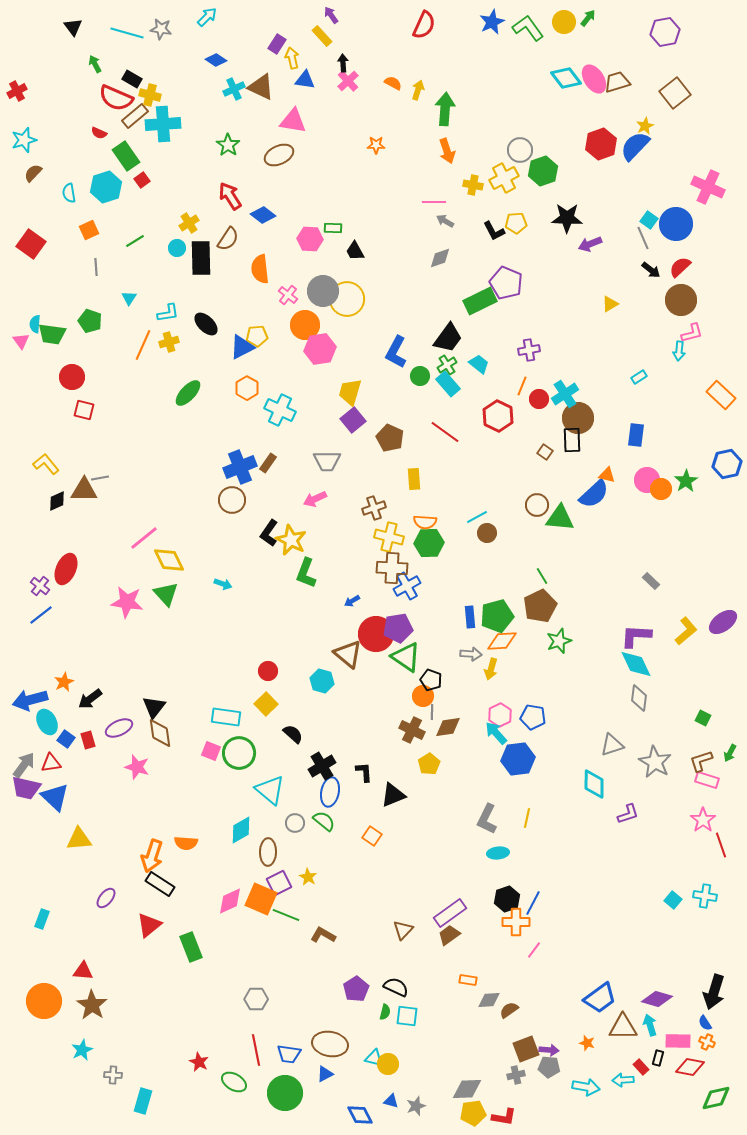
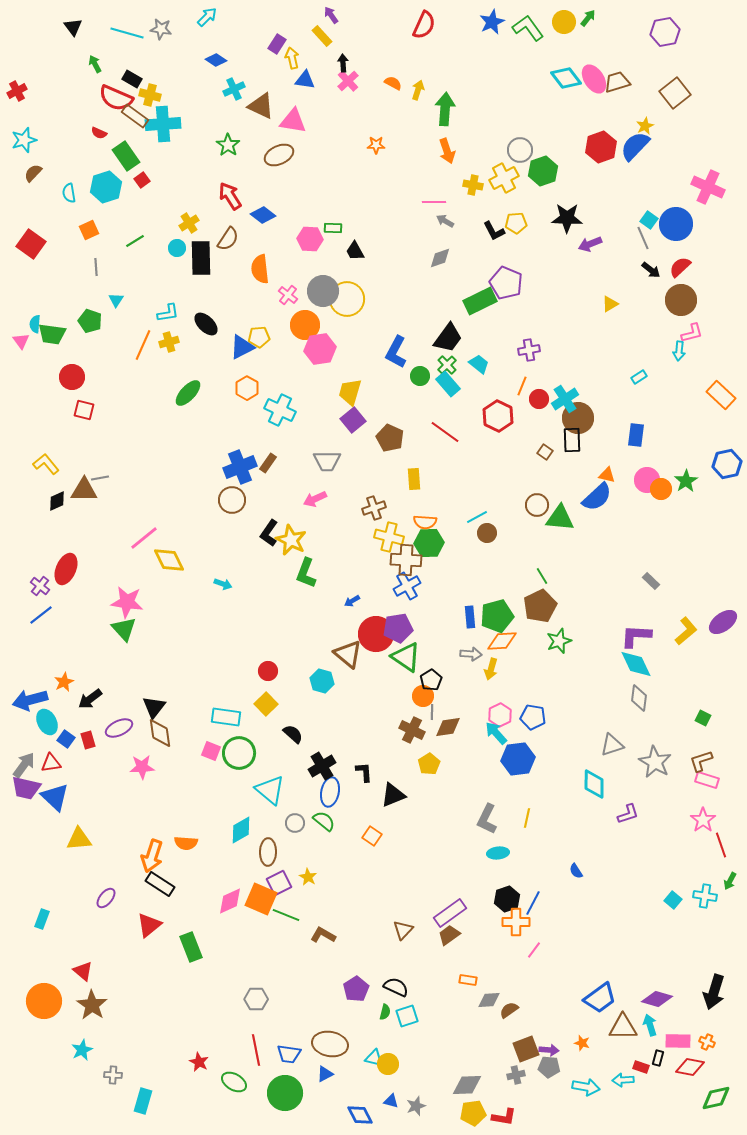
brown triangle at (261, 87): moved 19 px down
brown rectangle at (135, 116): rotated 76 degrees clockwise
red hexagon at (601, 144): moved 3 px down
cyan triangle at (129, 298): moved 13 px left, 2 px down
yellow pentagon at (257, 336): moved 2 px right, 1 px down
green cross at (447, 365): rotated 12 degrees counterclockwise
cyan cross at (565, 394): moved 5 px down
blue semicircle at (594, 494): moved 3 px right, 3 px down
brown cross at (392, 568): moved 14 px right, 8 px up
green triangle at (166, 594): moved 42 px left, 35 px down
black pentagon at (431, 680): rotated 20 degrees clockwise
green arrow at (730, 753): moved 128 px down
pink star at (137, 767): moved 5 px right; rotated 20 degrees counterclockwise
red triangle at (83, 971): rotated 35 degrees clockwise
cyan square at (407, 1016): rotated 25 degrees counterclockwise
blue semicircle at (705, 1023): moved 129 px left, 152 px up
orange star at (587, 1043): moved 5 px left
red rectangle at (641, 1067): rotated 28 degrees counterclockwise
gray diamond at (467, 1089): moved 4 px up
